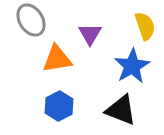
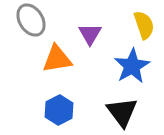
yellow semicircle: moved 1 px left, 1 px up
blue hexagon: moved 4 px down
black triangle: moved 1 px right, 2 px down; rotated 32 degrees clockwise
